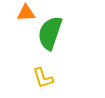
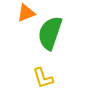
orange triangle: rotated 18 degrees counterclockwise
